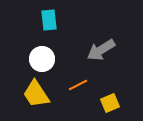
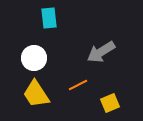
cyan rectangle: moved 2 px up
gray arrow: moved 2 px down
white circle: moved 8 px left, 1 px up
